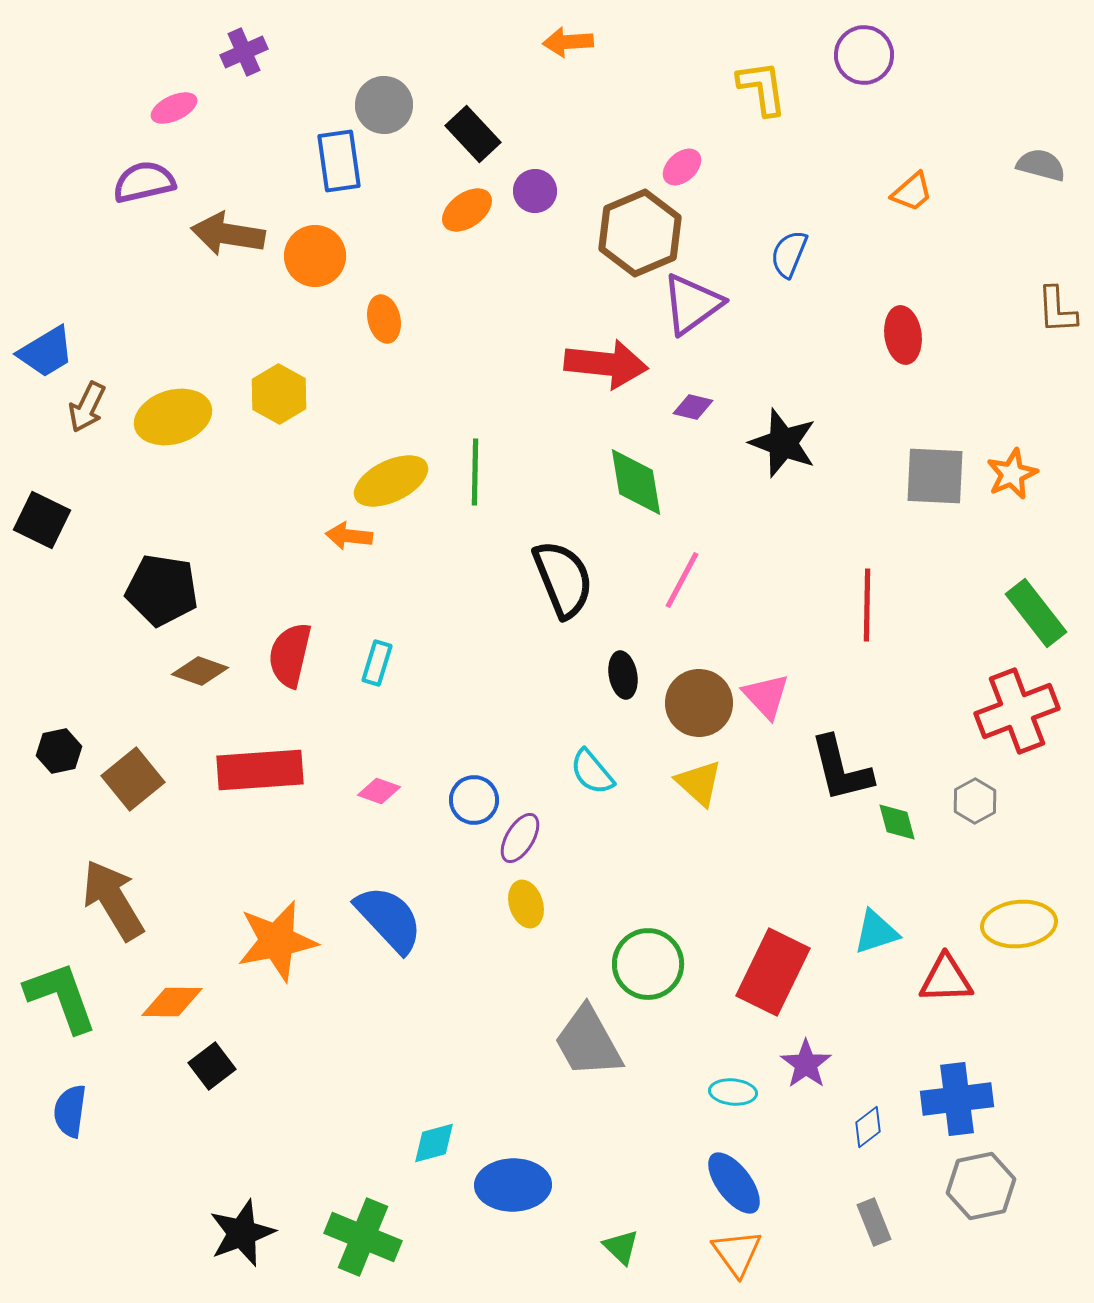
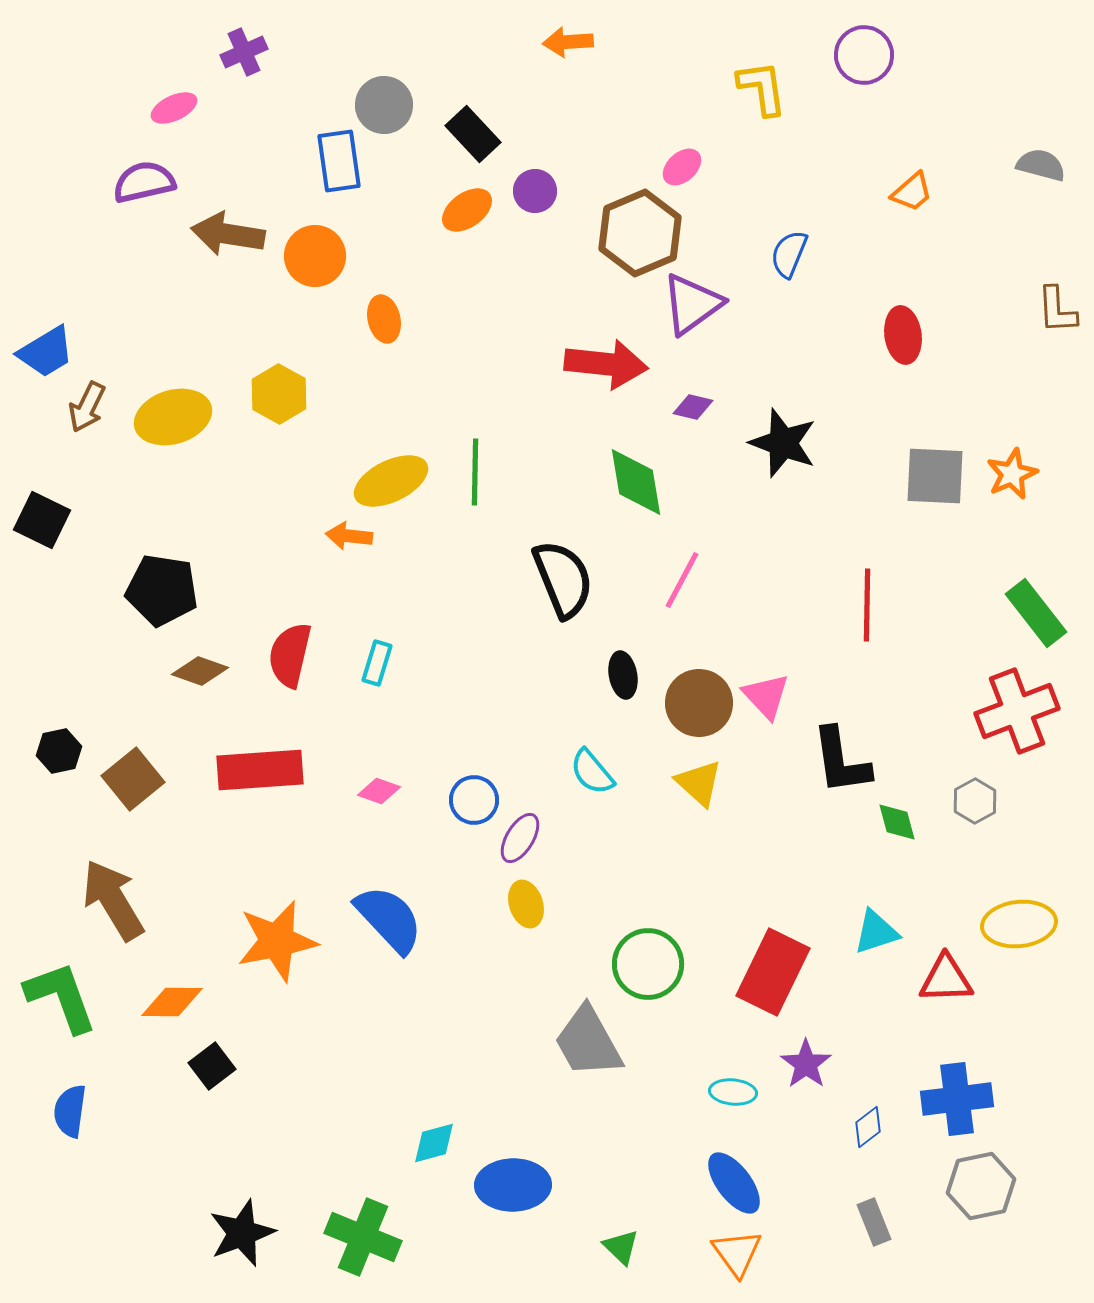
black L-shape at (841, 769): moved 8 px up; rotated 6 degrees clockwise
